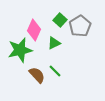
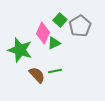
pink diamond: moved 9 px right, 3 px down
green star: rotated 30 degrees clockwise
green line: rotated 56 degrees counterclockwise
